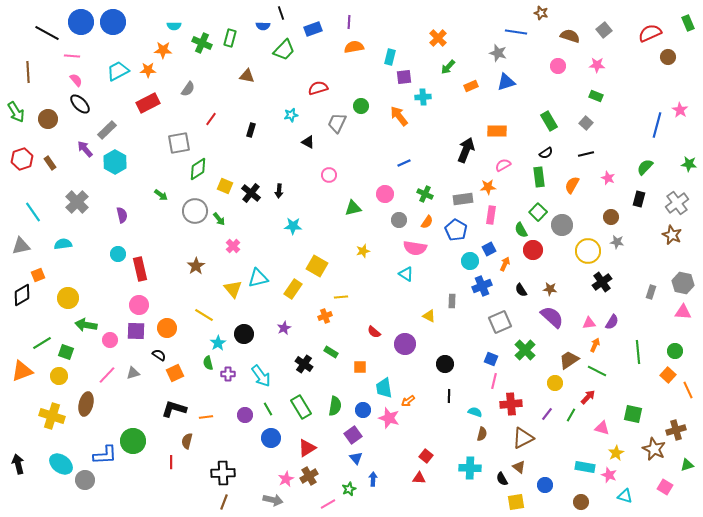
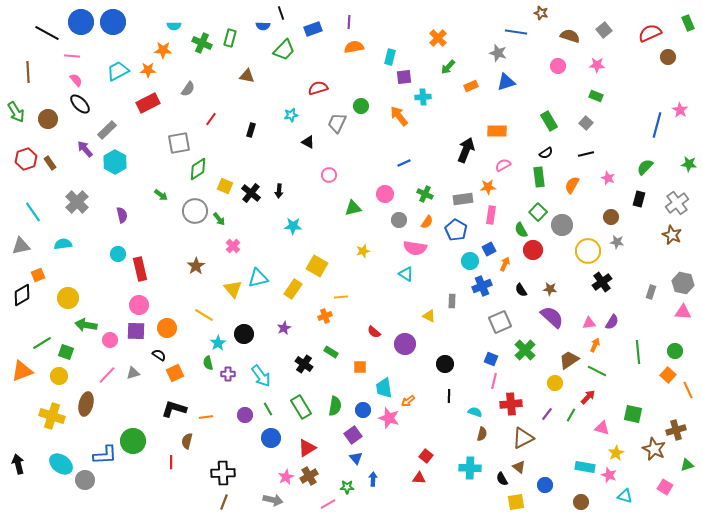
red hexagon at (22, 159): moved 4 px right
pink star at (286, 479): moved 2 px up
green star at (349, 489): moved 2 px left, 2 px up; rotated 24 degrees clockwise
